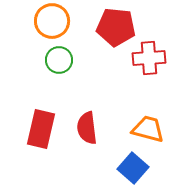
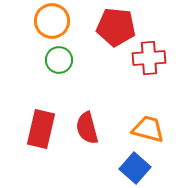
red semicircle: rotated 8 degrees counterclockwise
blue square: moved 2 px right
